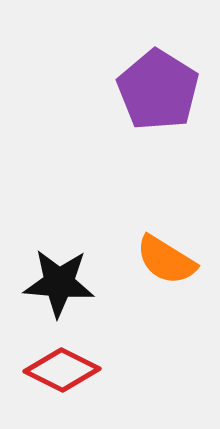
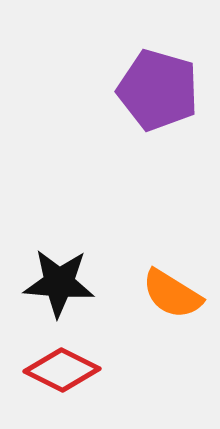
purple pentagon: rotated 16 degrees counterclockwise
orange semicircle: moved 6 px right, 34 px down
